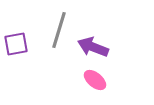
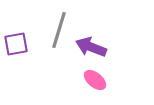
purple arrow: moved 2 px left
